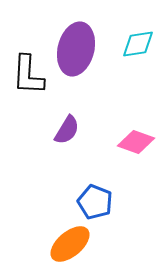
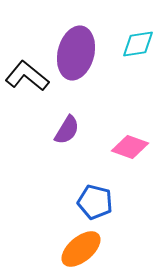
purple ellipse: moved 4 px down
black L-shape: moved 1 px left, 1 px down; rotated 126 degrees clockwise
pink diamond: moved 6 px left, 5 px down
blue pentagon: rotated 8 degrees counterclockwise
orange ellipse: moved 11 px right, 5 px down
